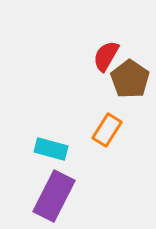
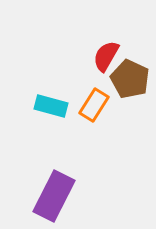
brown pentagon: rotated 9 degrees counterclockwise
orange rectangle: moved 13 px left, 25 px up
cyan rectangle: moved 43 px up
